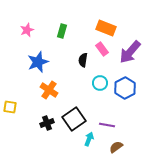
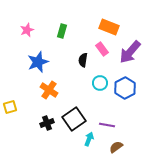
orange rectangle: moved 3 px right, 1 px up
yellow square: rotated 24 degrees counterclockwise
